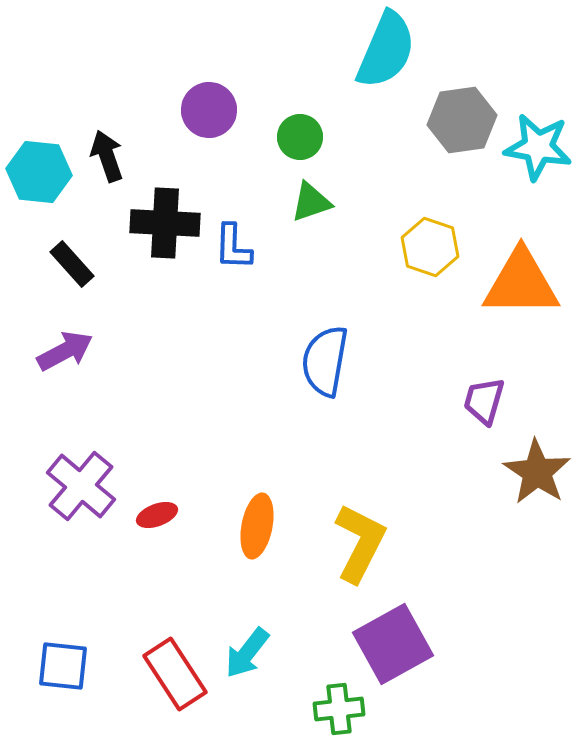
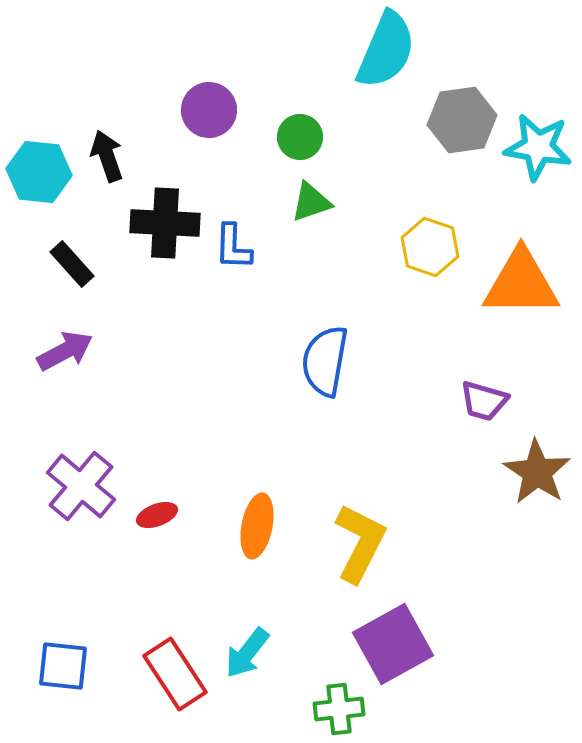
purple trapezoid: rotated 90 degrees counterclockwise
